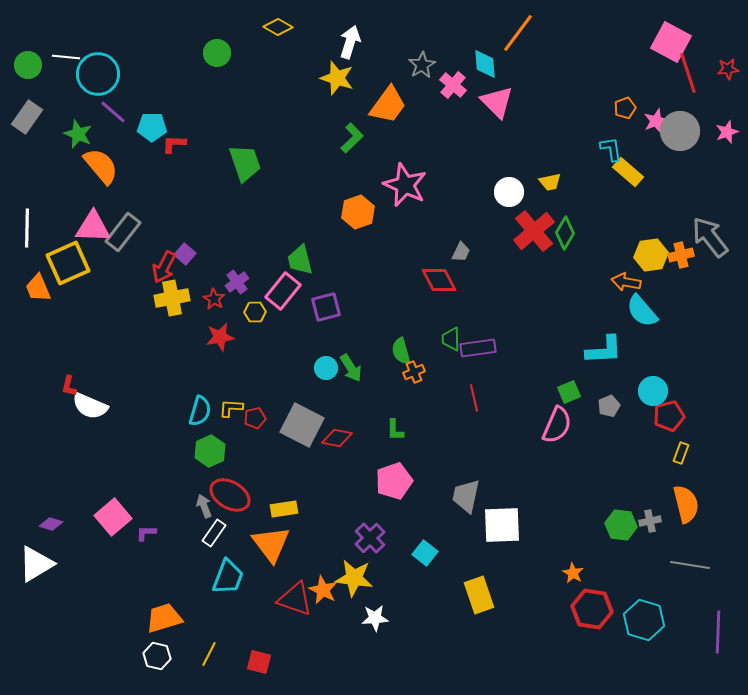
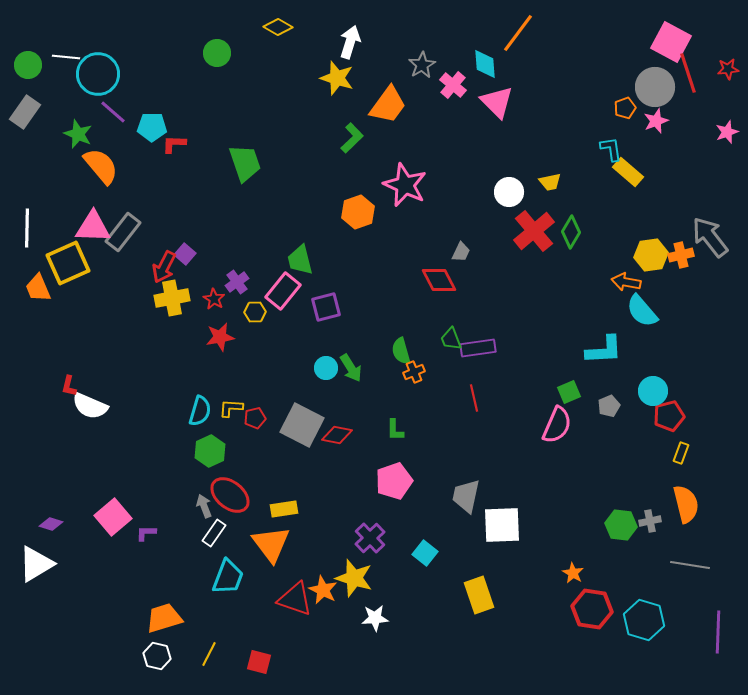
gray rectangle at (27, 117): moved 2 px left, 5 px up
gray circle at (680, 131): moved 25 px left, 44 px up
green diamond at (565, 233): moved 6 px right, 1 px up
green trapezoid at (451, 339): rotated 20 degrees counterclockwise
red diamond at (337, 438): moved 3 px up
red ellipse at (230, 495): rotated 9 degrees clockwise
yellow star at (354, 578): rotated 9 degrees clockwise
